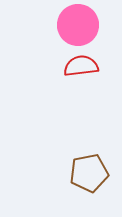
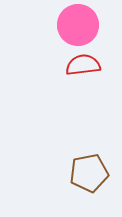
red semicircle: moved 2 px right, 1 px up
